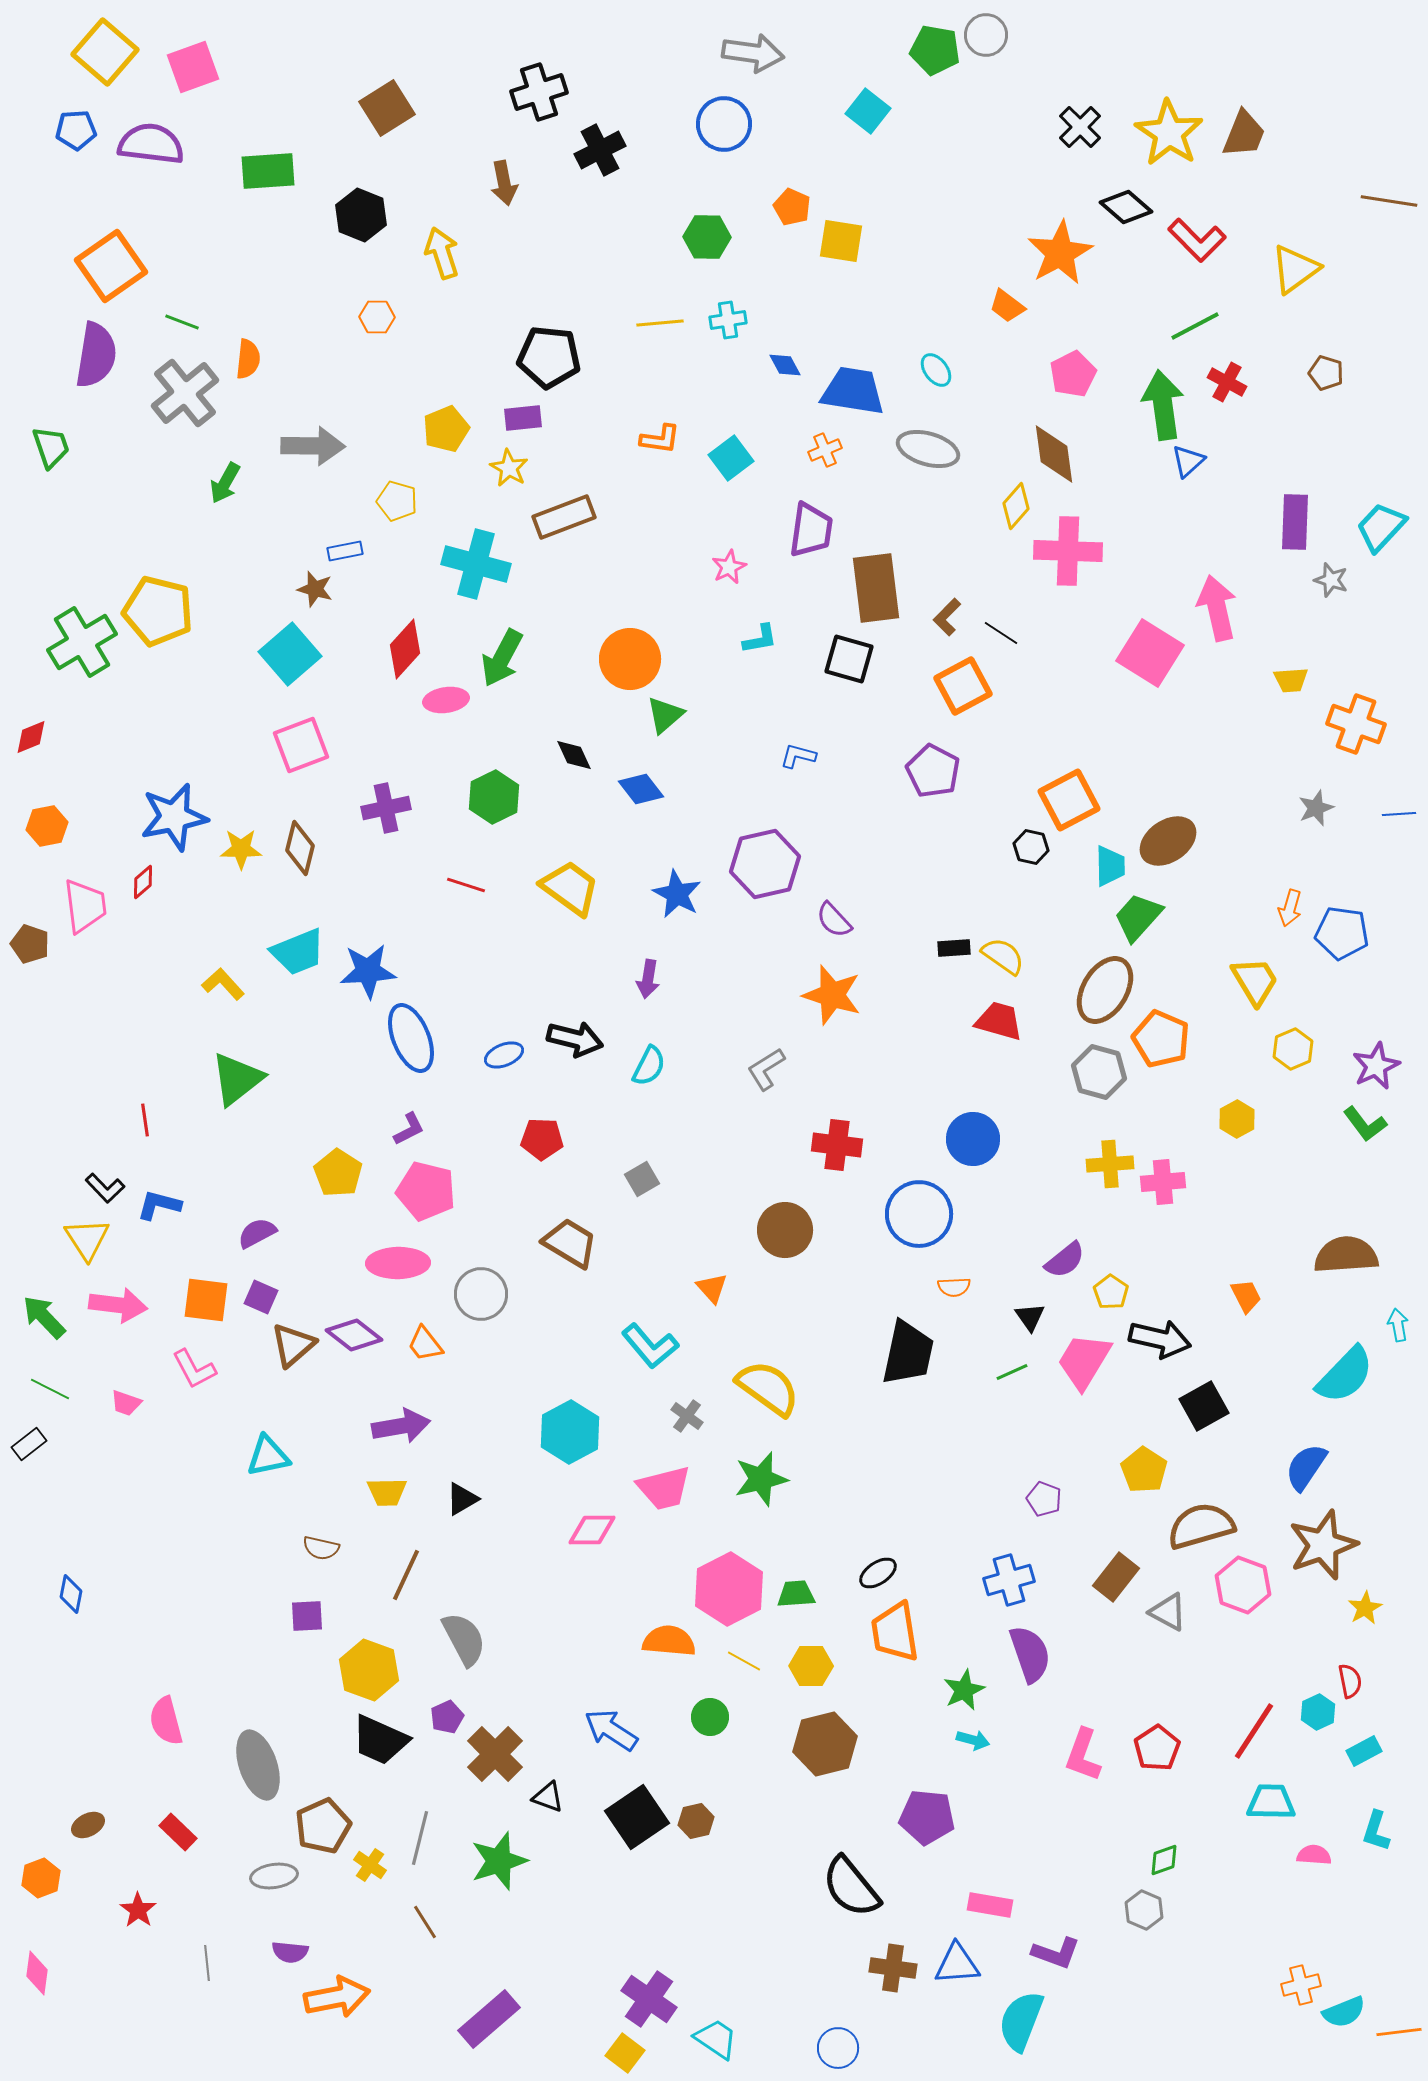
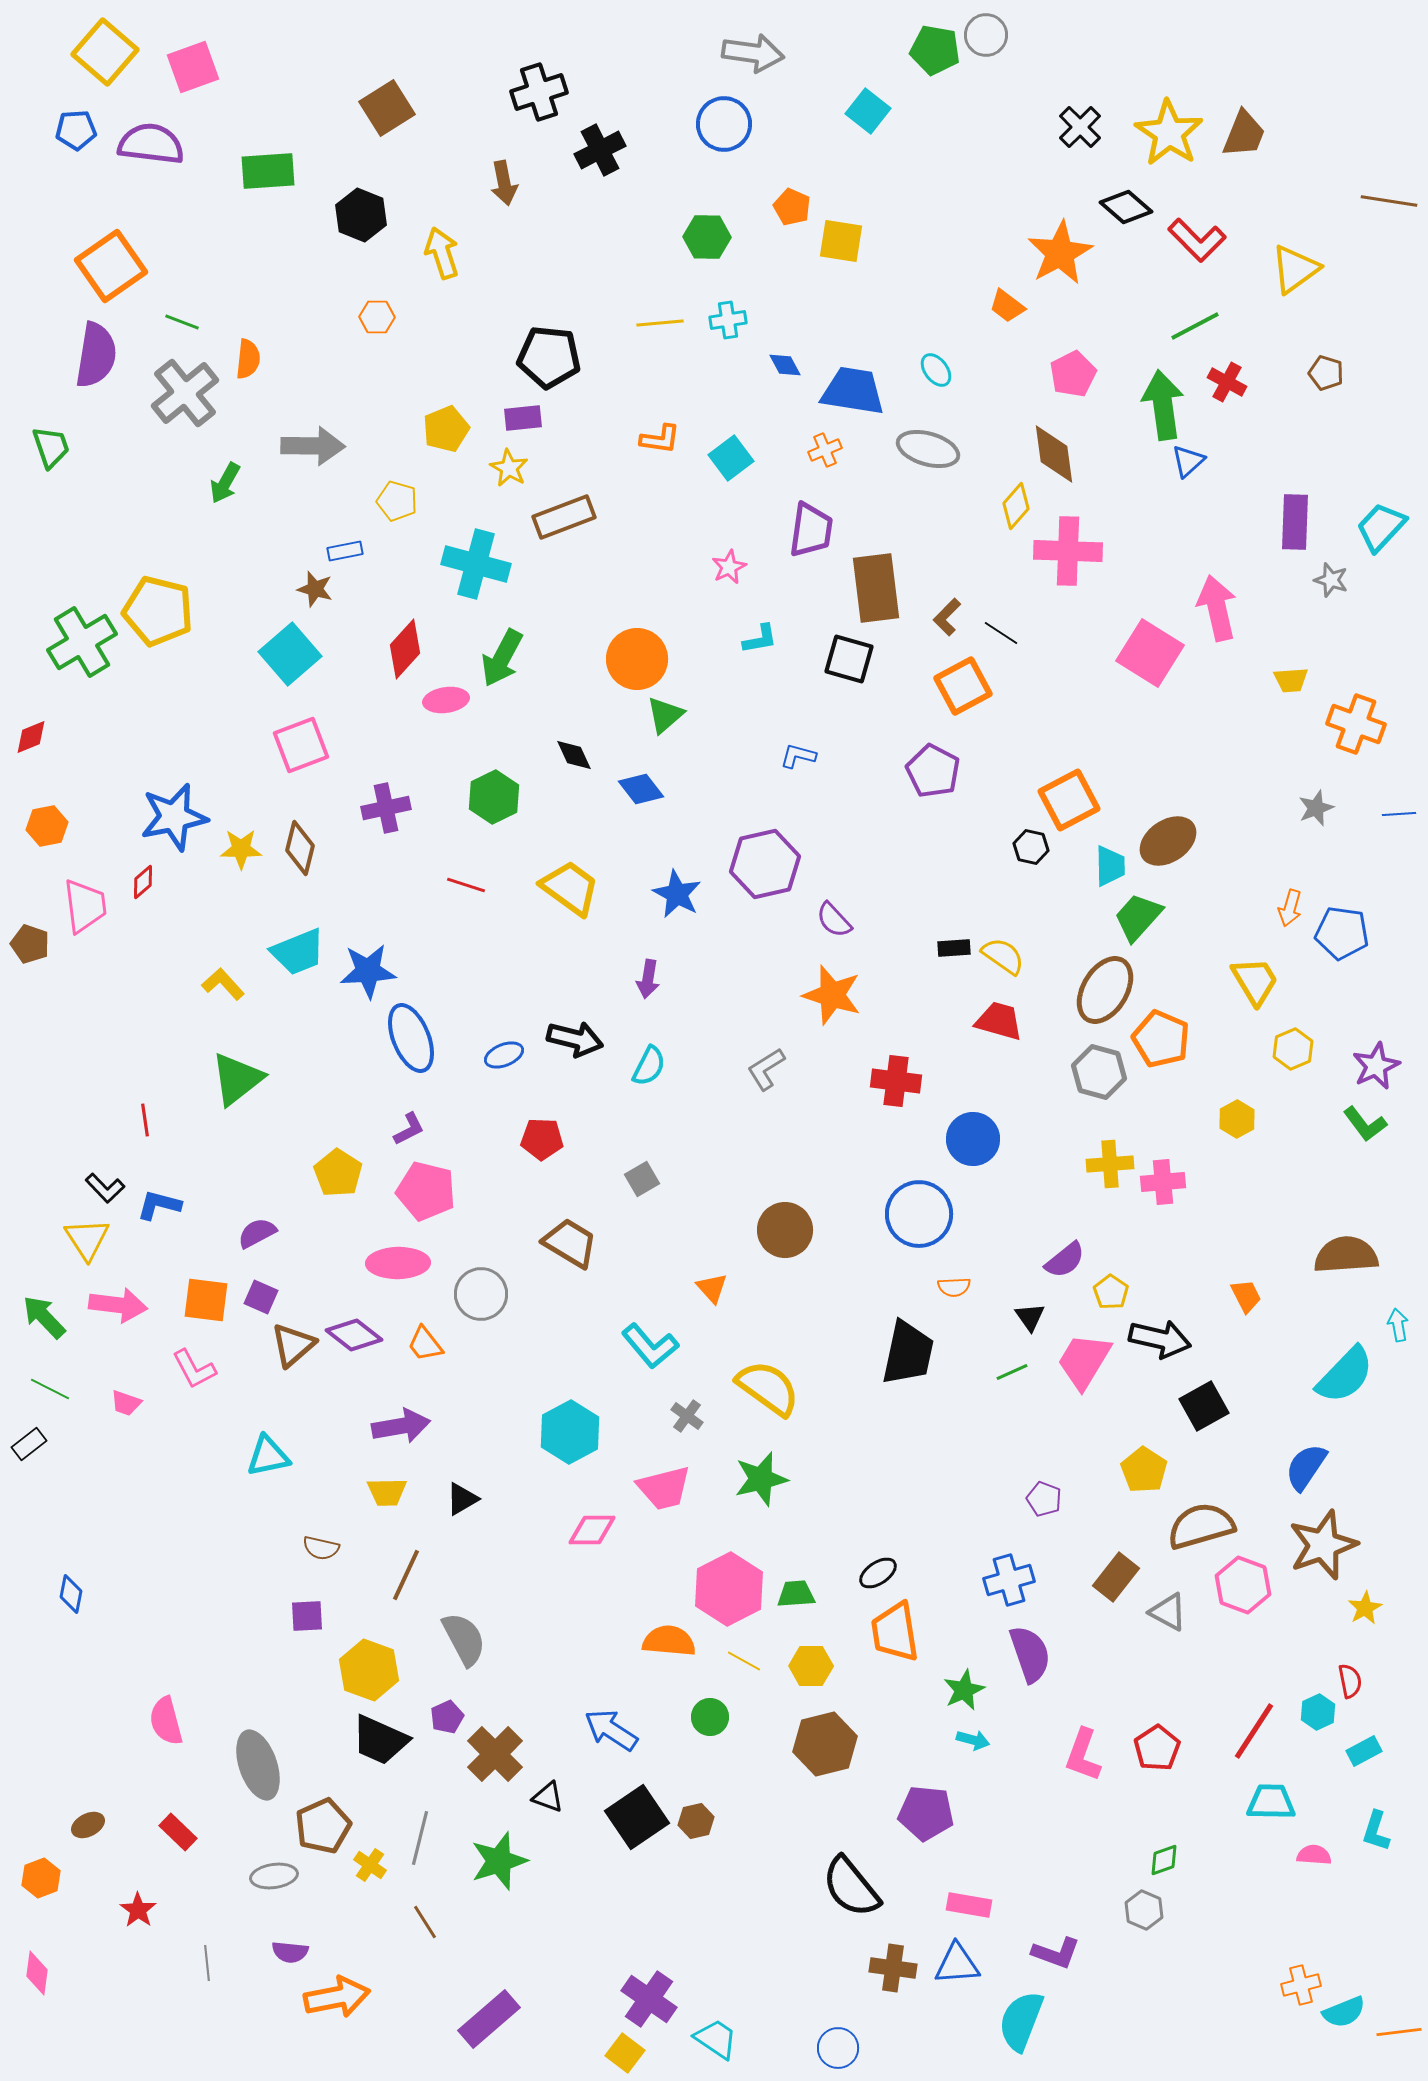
orange circle at (630, 659): moved 7 px right
red cross at (837, 1145): moved 59 px right, 64 px up
purple pentagon at (927, 1817): moved 1 px left, 4 px up
pink rectangle at (990, 1905): moved 21 px left
